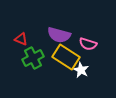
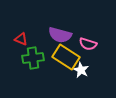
purple semicircle: moved 1 px right
green cross: rotated 20 degrees clockwise
